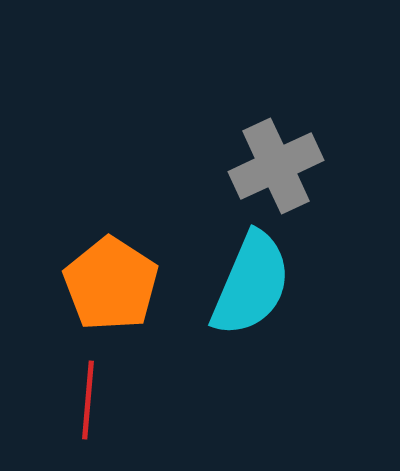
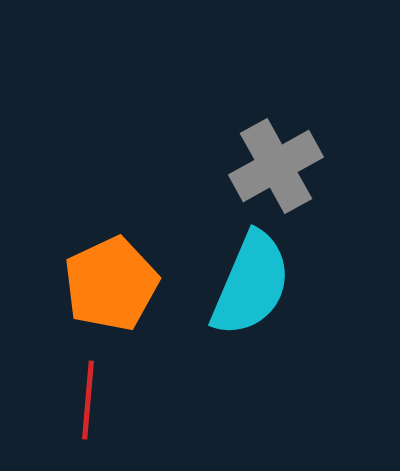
gray cross: rotated 4 degrees counterclockwise
orange pentagon: rotated 14 degrees clockwise
